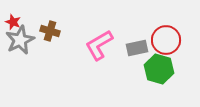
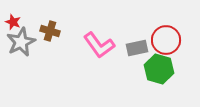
gray star: moved 1 px right, 2 px down
pink L-shape: rotated 96 degrees counterclockwise
